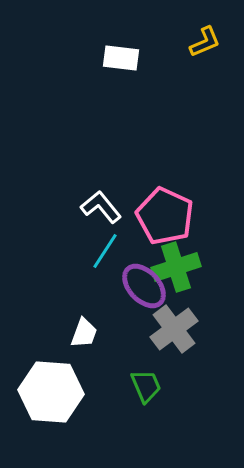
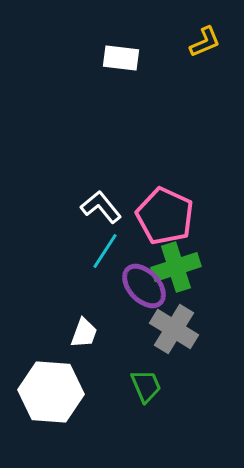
gray cross: rotated 21 degrees counterclockwise
